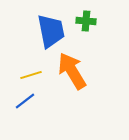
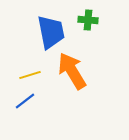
green cross: moved 2 px right, 1 px up
blue trapezoid: moved 1 px down
yellow line: moved 1 px left
